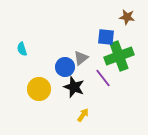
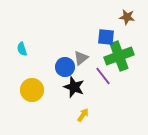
purple line: moved 2 px up
yellow circle: moved 7 px left, 1 px down
